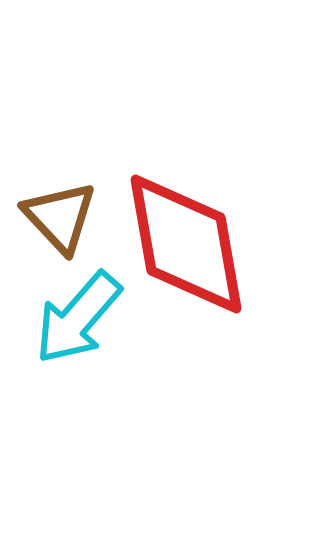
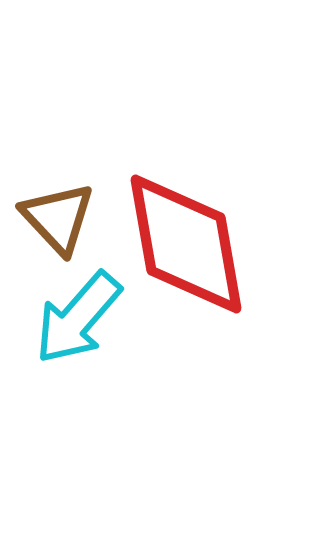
brown triangle: moved 2 px left, 1 px down
